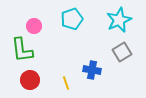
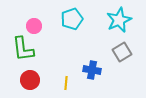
green L-shape: moved 1 px right, 1 px up
yellow line: rotated 24 degrees clockwise
